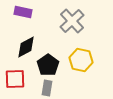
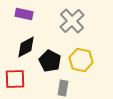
purple rectangle: moved 1 px right, 2 px down
black pentagon: moved 2 px right, 4 px up; rotated 10 degrees counterclockwise
gray rectangle: moved 16 px right
